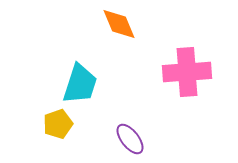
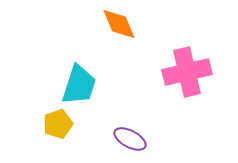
pink cross: rotated 9 degrees counterclockwise
cyan trapezoid: moved 1 px left, 1 px down
purple ellipse: rotated 24 degrees counterclockwise
